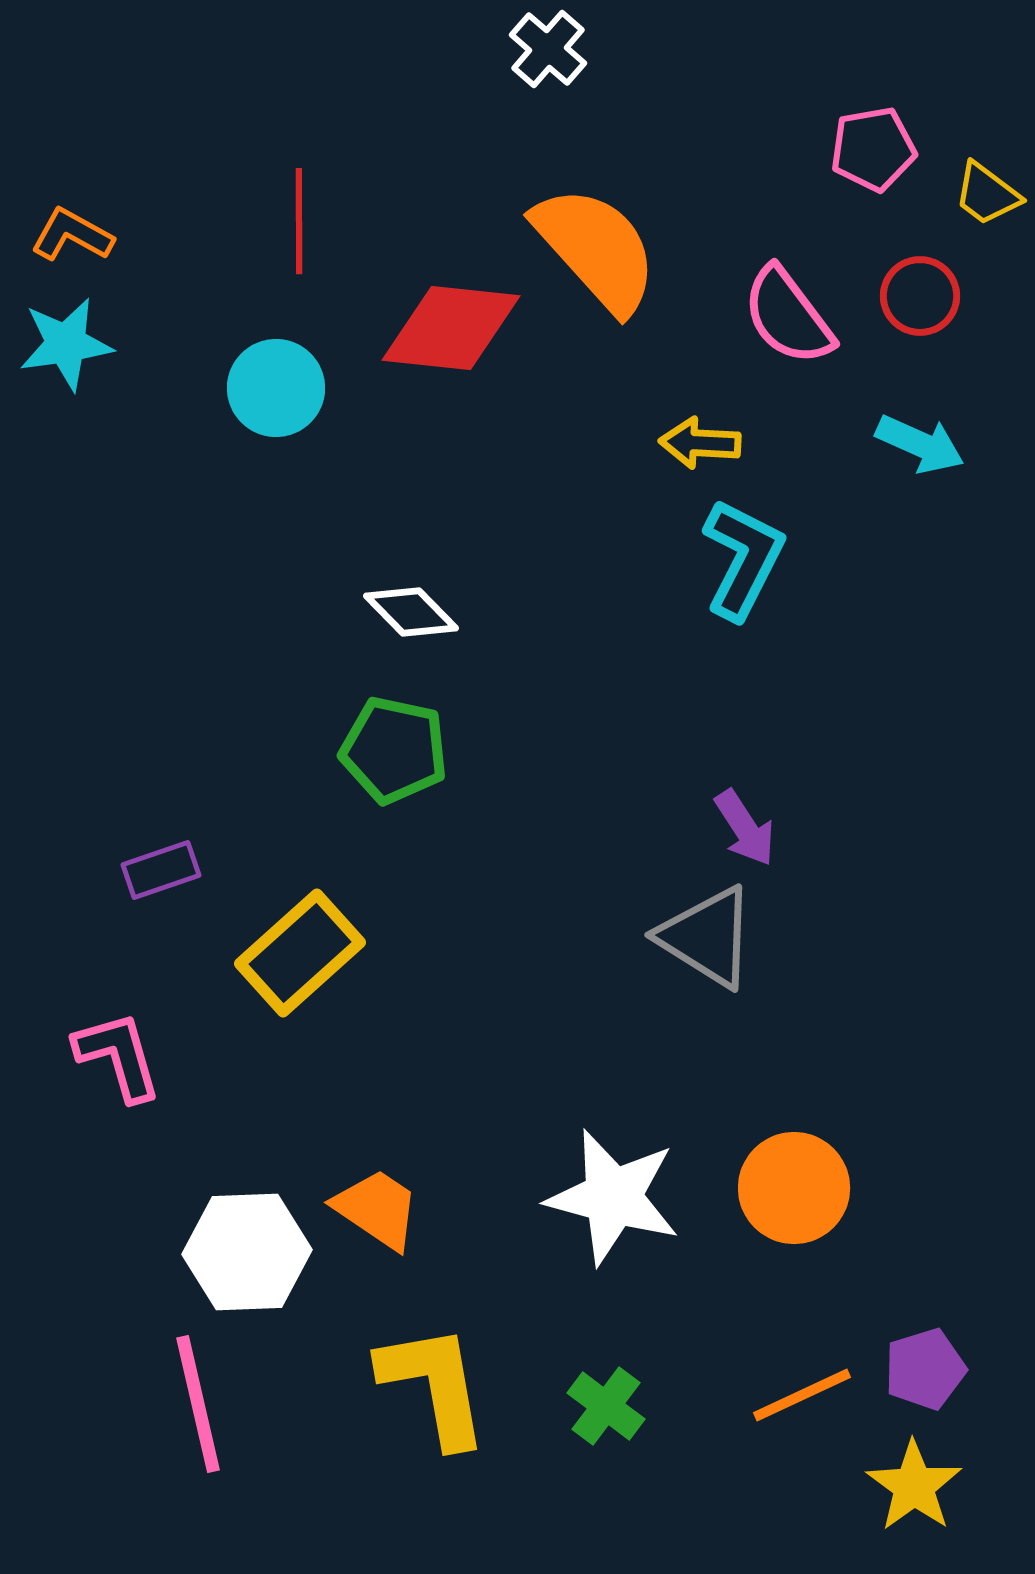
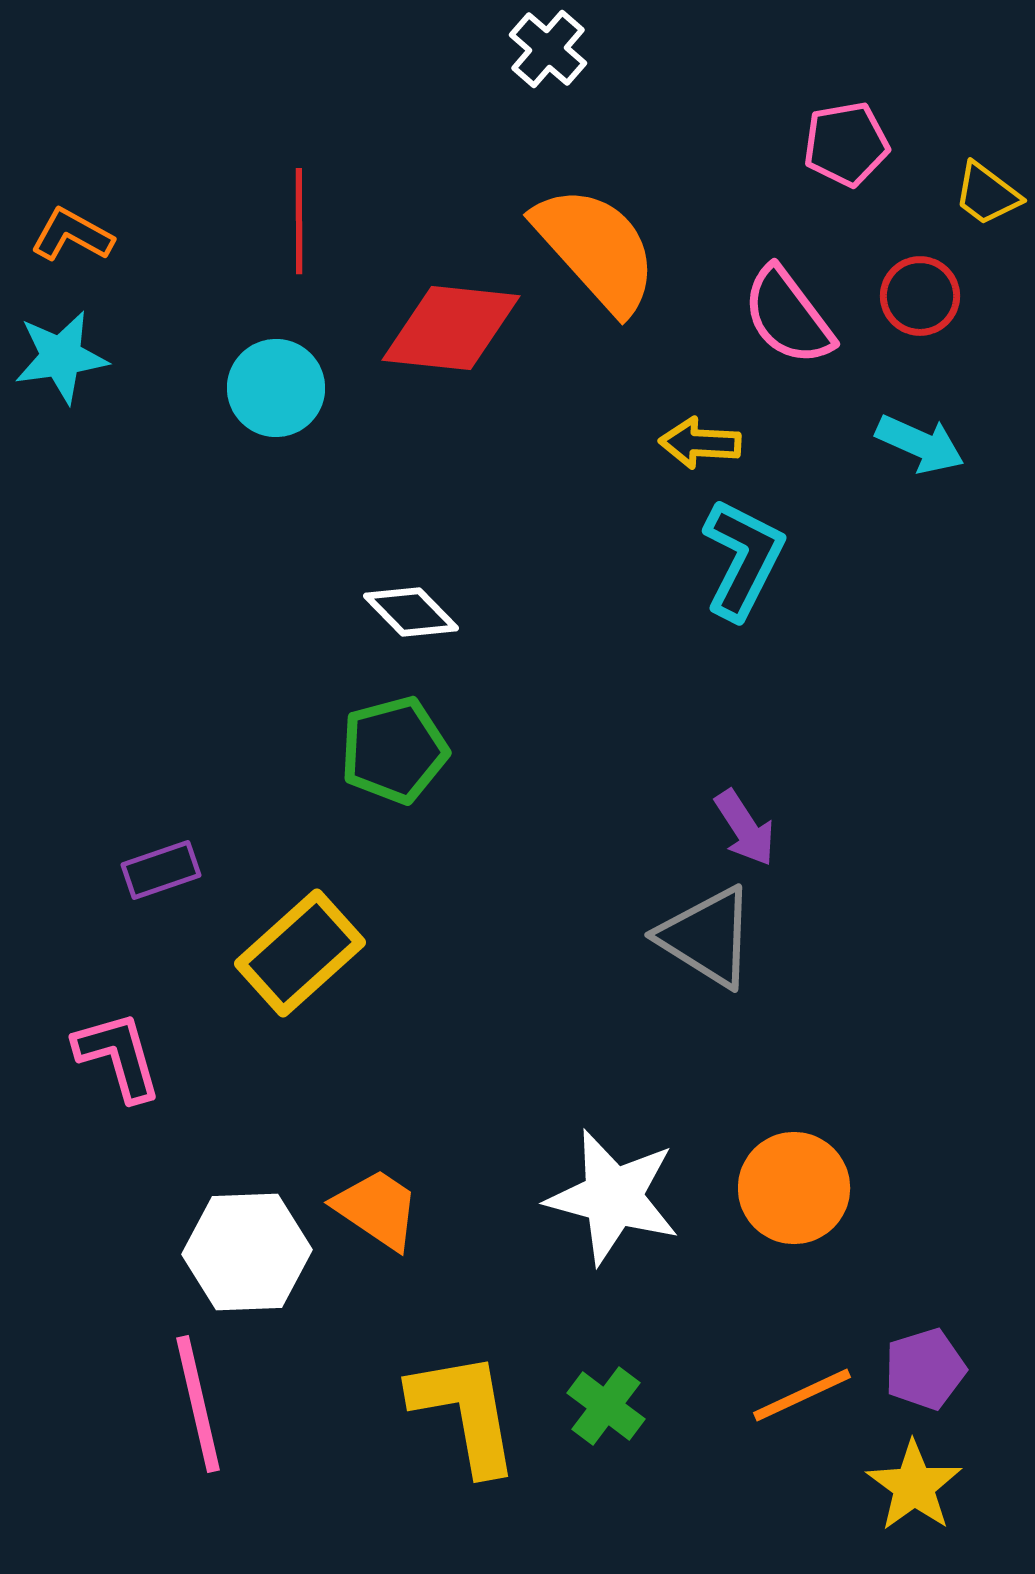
pink pentagon: moved 27 px left, 5 px up
cyan star: moved 5 px left, 13 px down
green pentagon: rotated 27 degrees counterclockwise
yellow L-shape: moved 31 px right, 27 px down
